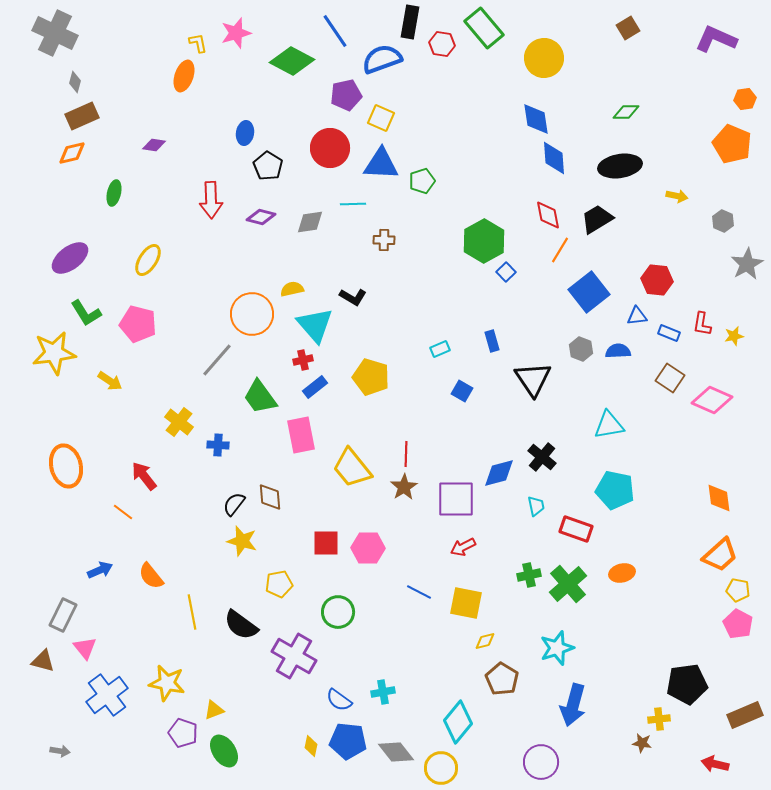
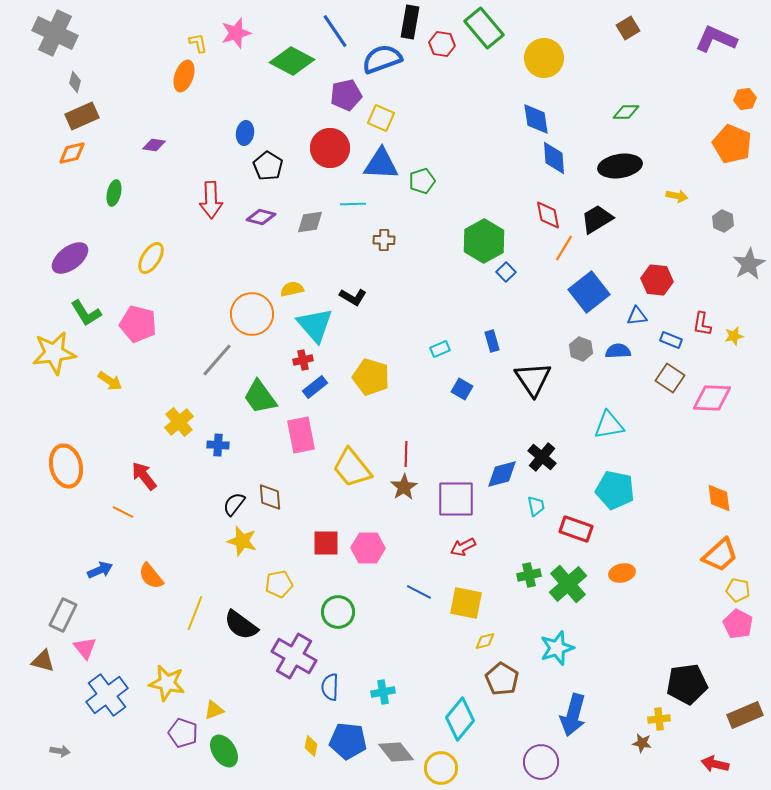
orange line at (560, 250): moved 4 px right, 2 px up
yellow ellipse at (148, 260): moved 3 px right, 2 px up
gray star at (747, 264): moved 2 px right
blue rectangle at (669, 333): moved 2 px right, 7 px down
blue square at (462, 391): moved 2 px up
pink diamond at (712, 400): moved 2 px up; rotated 21 degrees counterclockwise
yellow cross at (179, 422): rotated 12 degrees clockwise
blue diamond at (499, 473): moved 3 px right, 1 px down
orange line at (123, 512): rotated 10 degrees counterclockwise
yellow line at (192, 612): moved 3 px right, 1 px down; rotated 32 degrees clockwise
blue semicircle at (339, 700): moved 9 px left, 13 px up; rotated 56 degrees clockwise
blue arrow at (573, 705): moved 10 px down
cyan diamond at (458, 722): moved 2 px right, 3 px up
